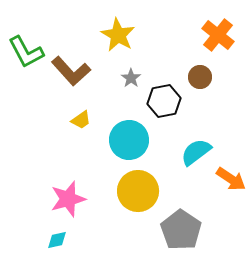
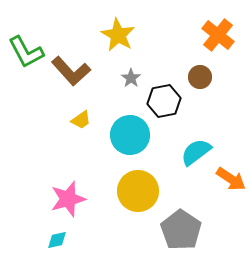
cyan circle: moved 1 px right, 5 px up
